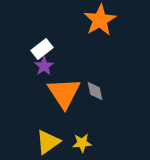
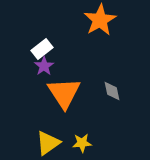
gray diamond: moved 17 px right
yellow triangle: moved 1 px down
